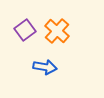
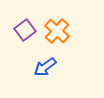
blue arrow: rotated 135 degrees clockwise
